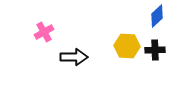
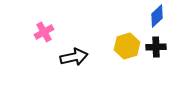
yellow hexagon: rotated 20 degrees counterclockwise
black cross: moved 1 px right, 3 px up
black arrow: rotated 12 degrees counterclockwise
